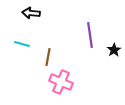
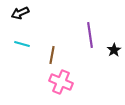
black arrow: moved 11 px left; rotated 30 degrees counterclockwise
brown line: moved 4 px right, 2 px up
